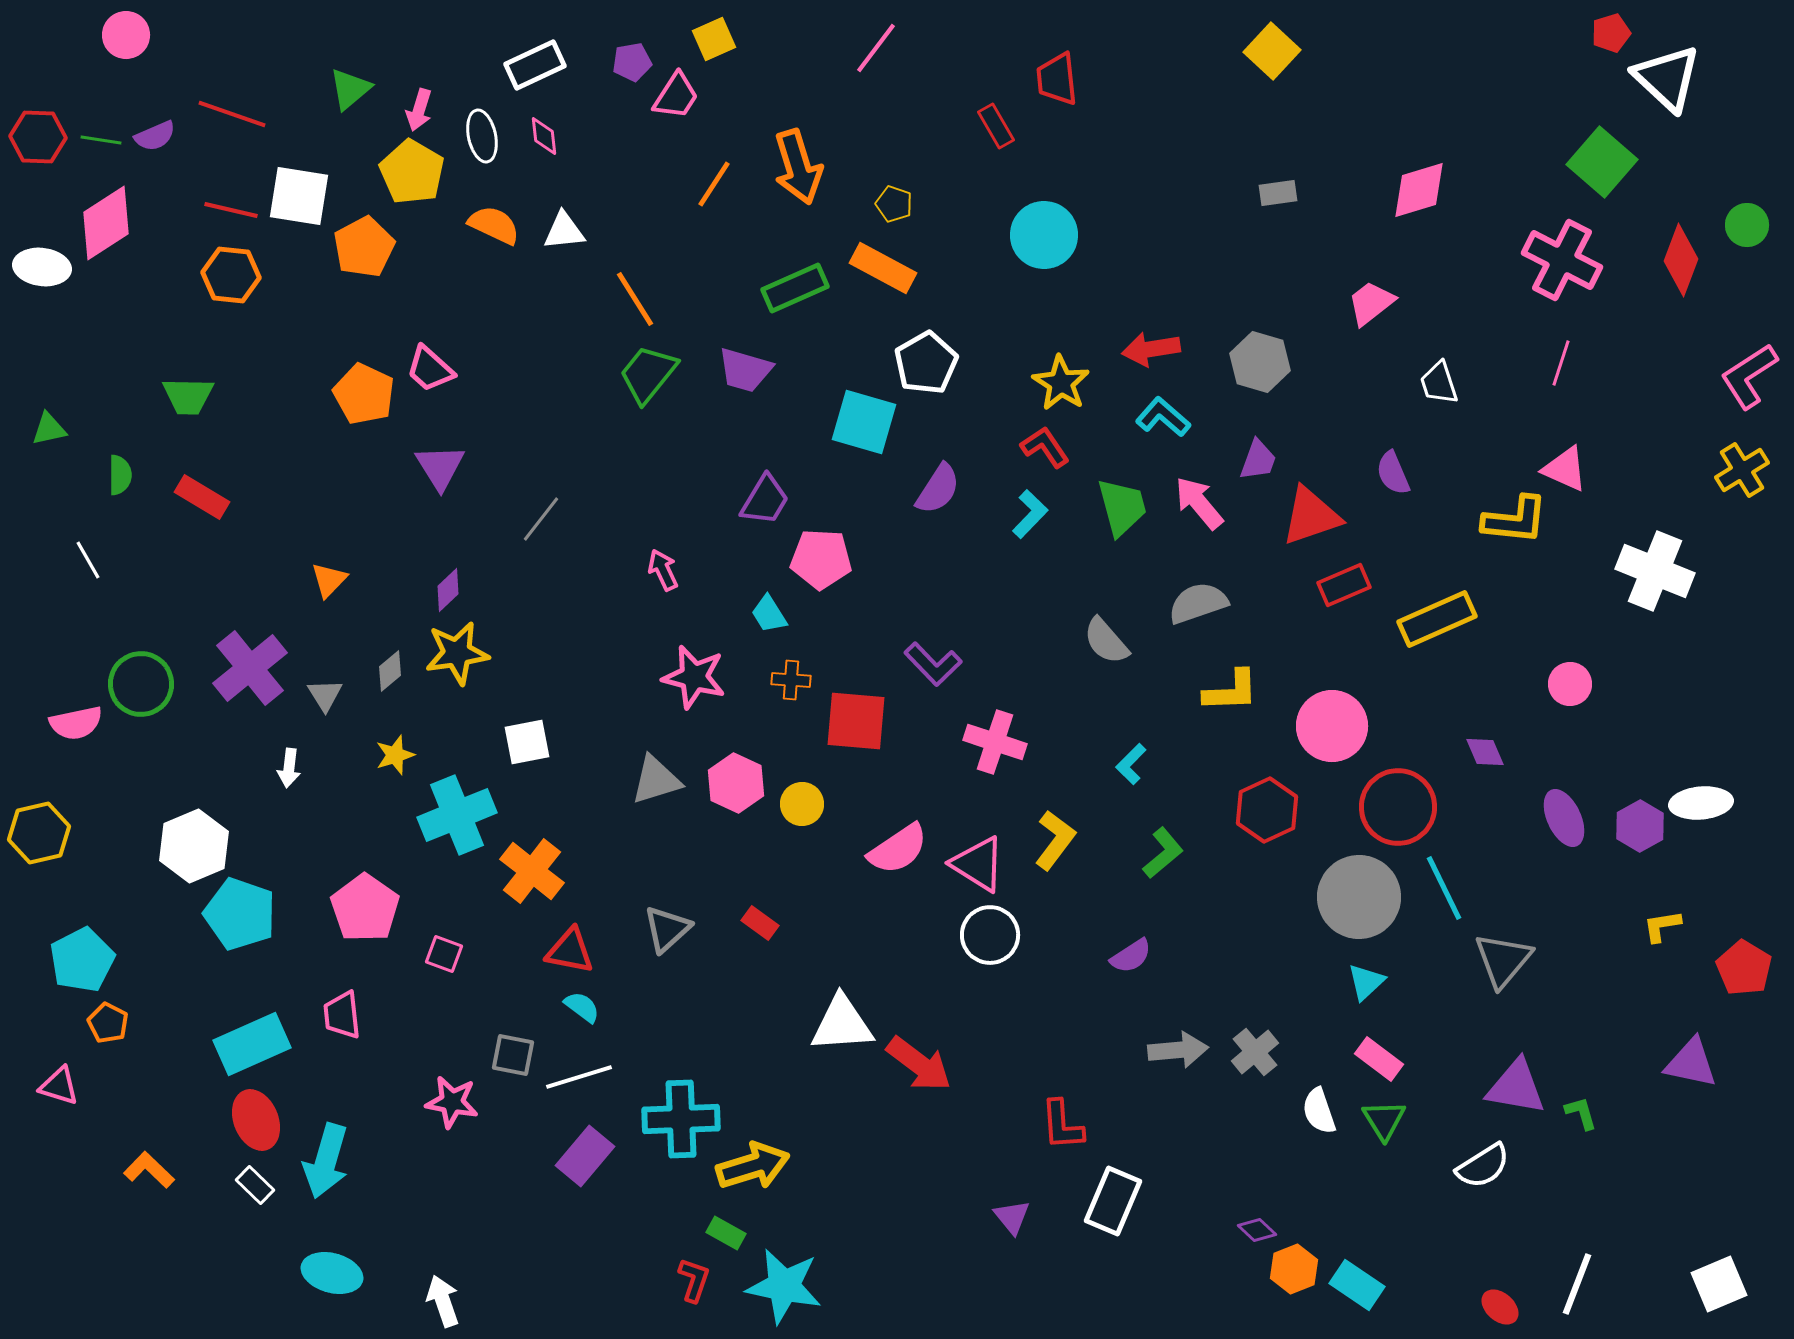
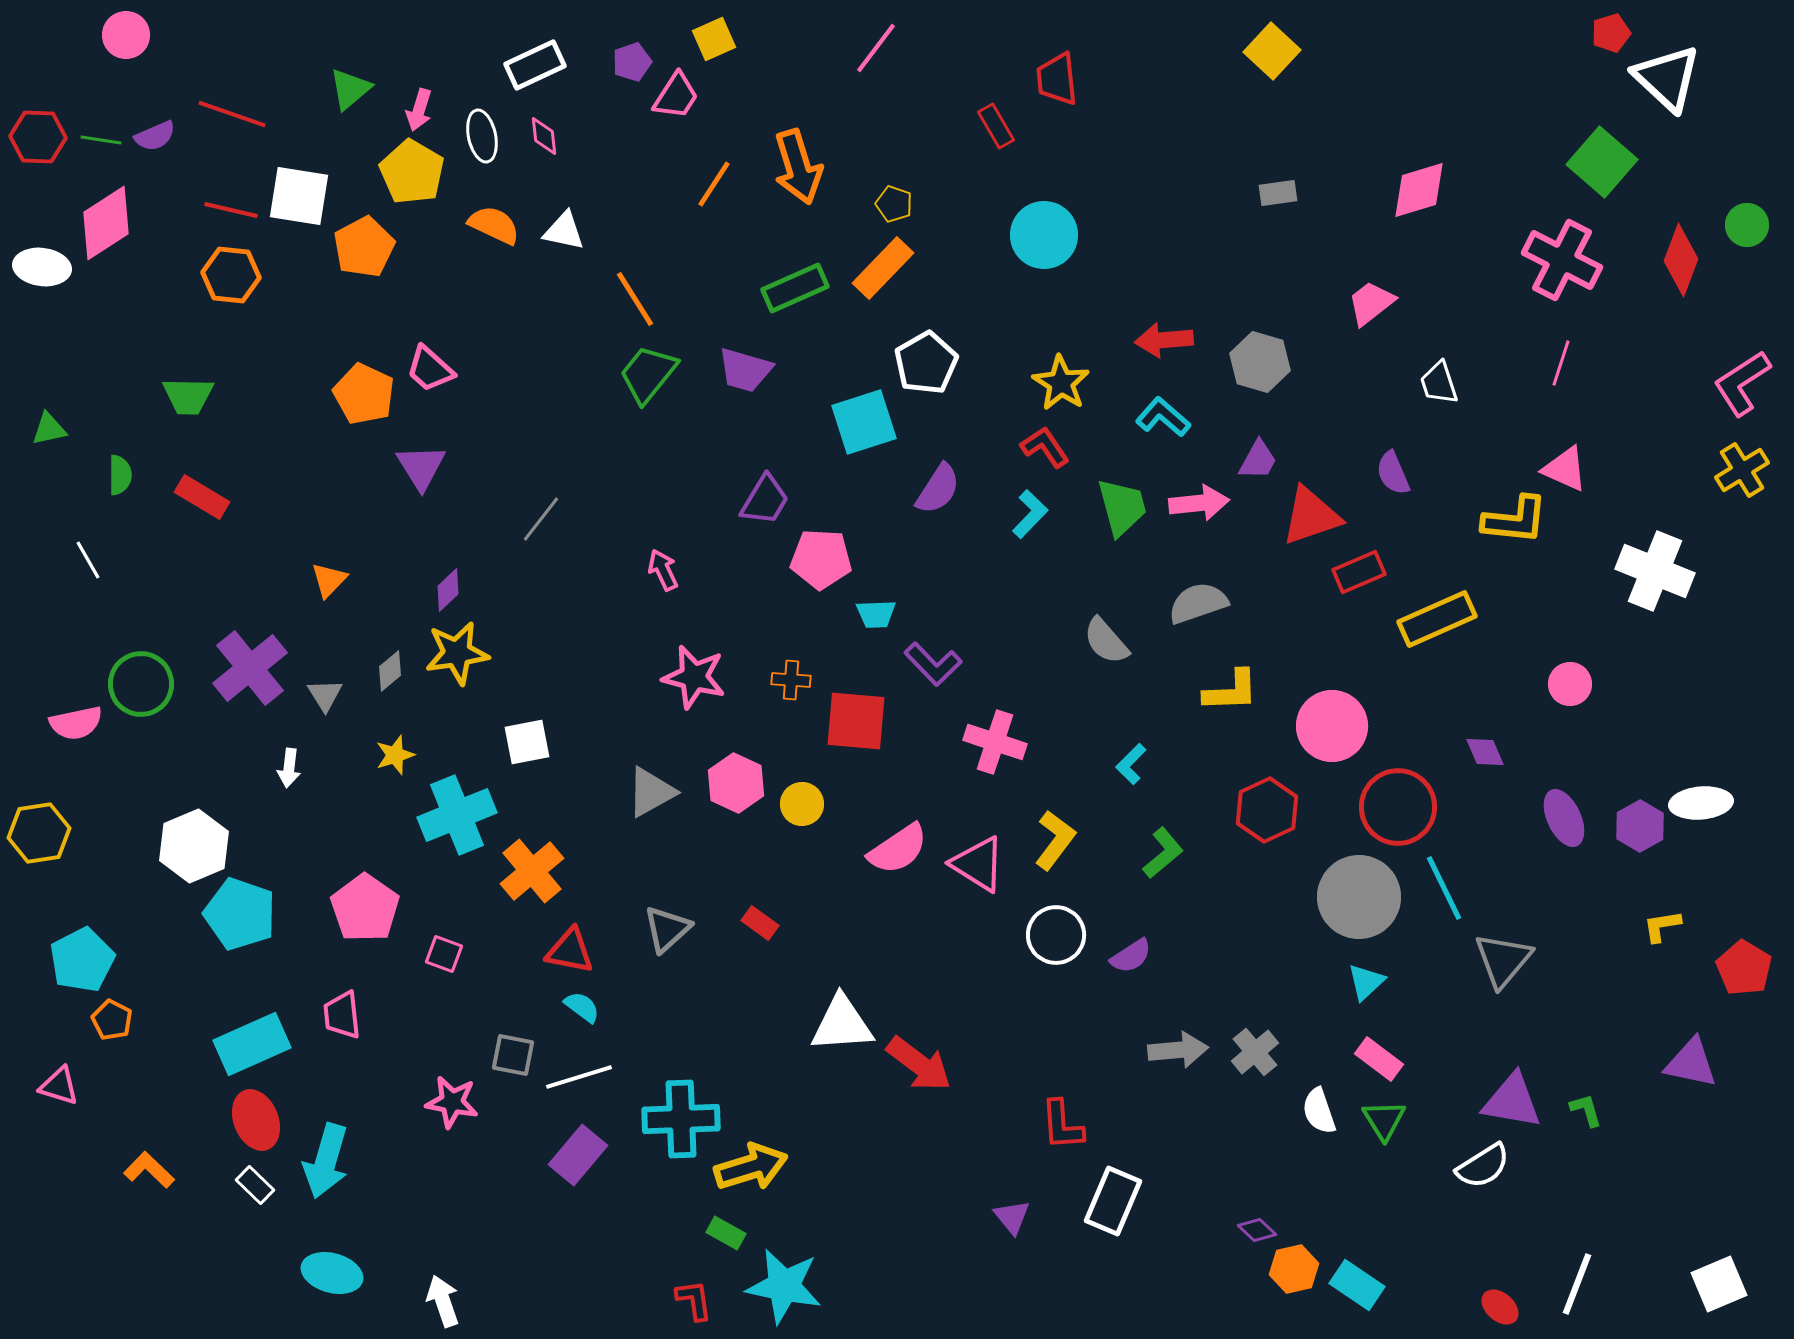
purple pentagon at (632, 62): rotated 9 degrees counterclockwise
white triangle at (564, 231): rotated 18 degrees clockwise
orange rectangle at (883, 268): rotated 74 degrees counterclockwise
red arrow at (1151, 349): moved 13 px right, 9 px up; rotated 4 degrees clockwise
pink L-shape at (1749, 376): moved 7 px left, 7 px down
cyan square at (864, 422): rotated 34 degrees counterclockwise
purple trapezoid at (1258, 460): rotated 9 degrees clockwise
purple triangle at (440, 467): moved 19 px left
pink arrow at (1199, 503): rotated 124 degrees clockwise
red rectangle at (1344, 585): moved 15 px right, 13 px up
cyan trapezoid at (769, 614): moved 107 px right; rotated 60 degrees counterclockwise
gray triangle at (656, 780): moved 5 px left, 12 px down; rotated 12 degrees counterclockwise
yellow hexagon at (39, 833): rotated 4 degrees clockwise
orange cross at (532, 871): rotated 12 degrees clockwise
white circle at (990, 935): moved 66 px right
orange pentagon at (108, 1023): moved 4 px right, 3 px up
purple triangle at (1516, 1087): moved 4 px left, 14 px down
green L-shape at (1581, 1113): moved 5 px right, 3 px up
purple rectangle at (585, 1156): moved 7 px left, 1 px up
yellow arrow at (753, 1166): moved 2 px left, 1 px down
orange hexagon at (1294, 1269): rotated 9 degrees clockwise
red L-shape at (694, 1280): moved 20 px down; rotated 27 degrees counterclockwise
